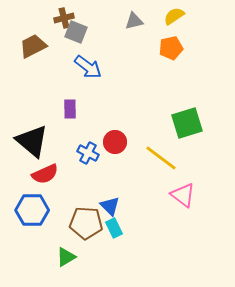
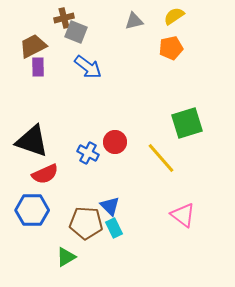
purple rectangle: moved 32 px left, 42 px up
black triangle: rotated 21 degrees counterclockwise
yellow line: rotated 12 degrees clockwise
pink triangle: moved 20 px down
